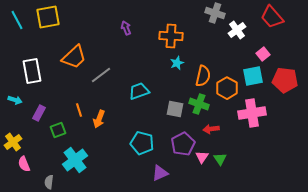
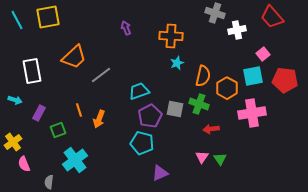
white cross: rotated 24 degrees clockwise
purple pentagon: moved 33 px left, 28 px up
